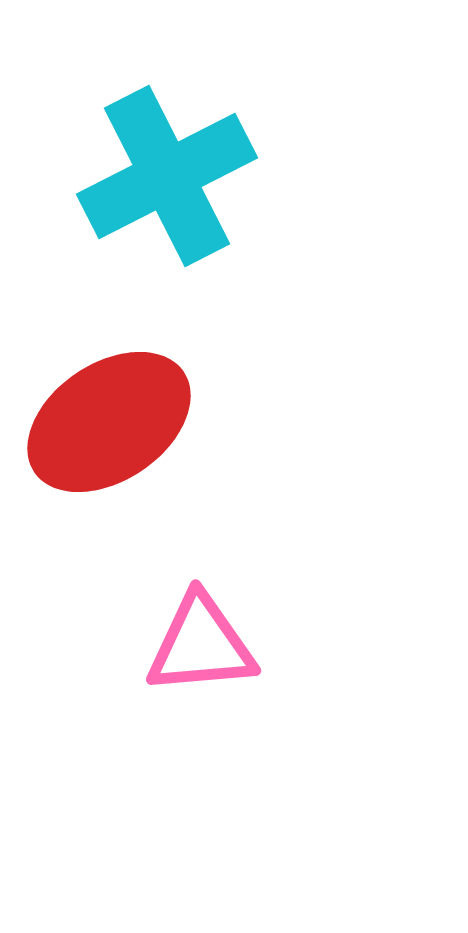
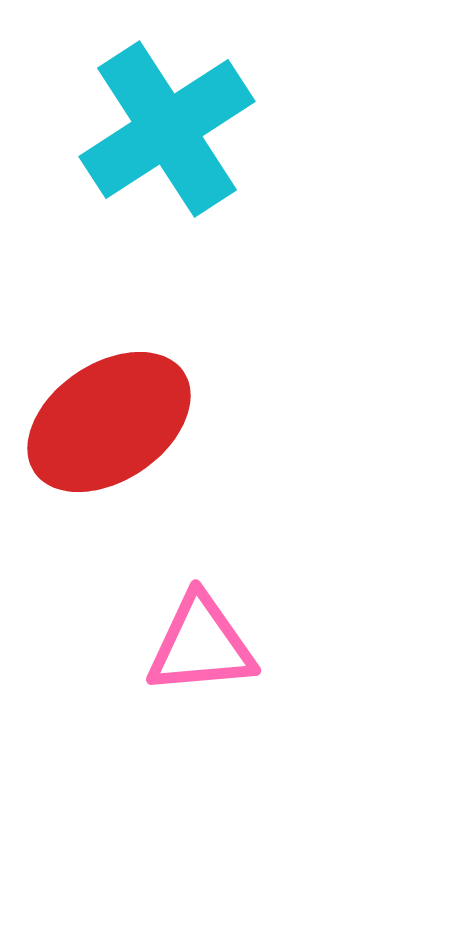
cyan cross: moved 47 px up; rotated 6 degrees counterclockwise
